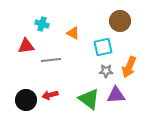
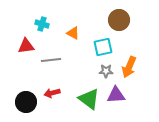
brown circle: moved 1 px left, 1 px up
red arrow: moved 2 px right, 2 px up
black circle: moved 2 px down
